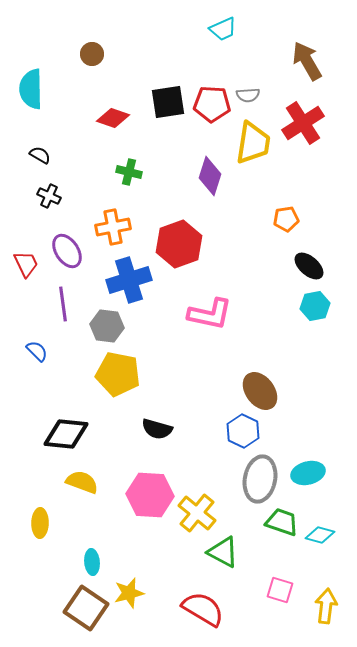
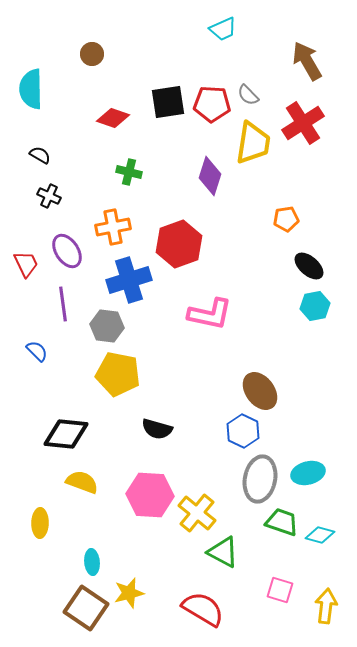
gray semicircle at (248, 95): rotated 50 degrees clockwise
